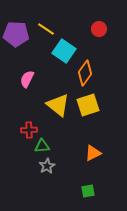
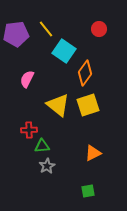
yellow line: rotated 18 degrees clockwise
purple pentagon: rotated 10 degrees counterclockwise
